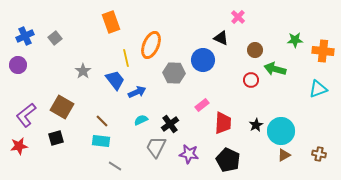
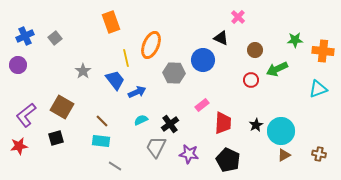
green arrow: moved 2 px right; rotated 40 degrees counterclockwise
